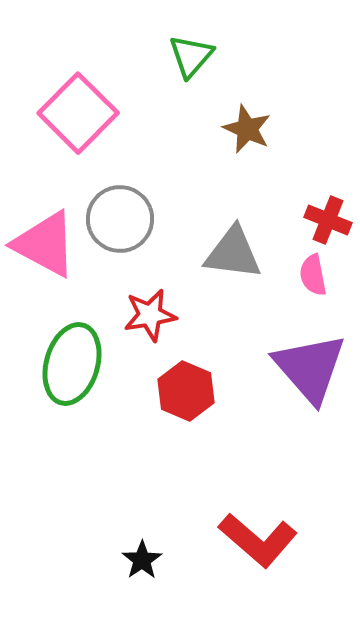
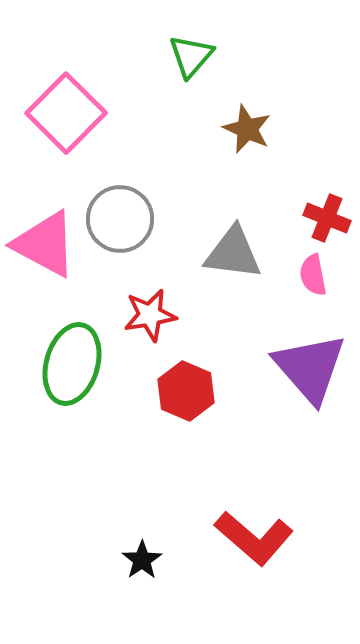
pink square: moved 12 px left
red cross: moved 1 px left, 2 px up
red L-shape: moved 4 px left, 2 px up
